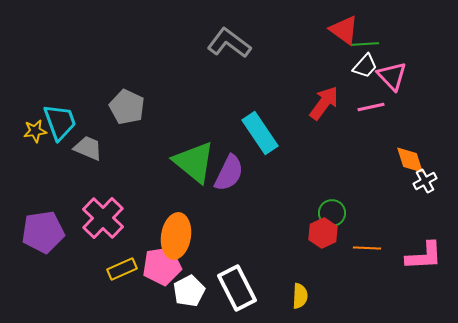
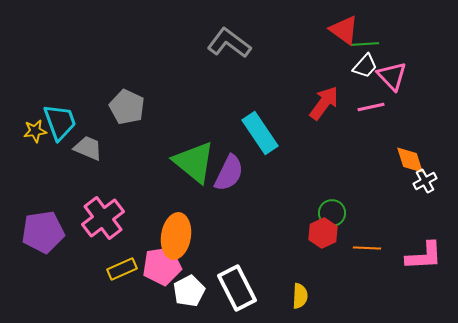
pink cross: rotated 9 degrees clockwise
